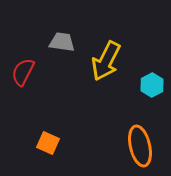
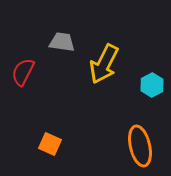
yellow arrow: moved 2 px left, 3 px down
orange square: moved 2 px right, 1 px down
